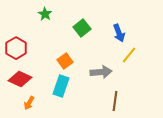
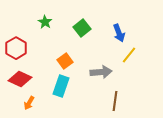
green star: moved 8 px down
